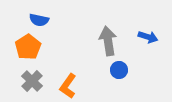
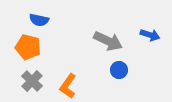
blue arrow: moved 2 px right, 2 px up
gray arrow: rotated 124 degrees clockwise
orange pentagon: rotated 25 degrees counterclockwise
